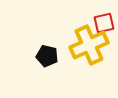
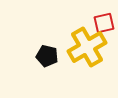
yellow cross: moved 2 px left, 2 px down; rotated 6 degrees counterclockwise
